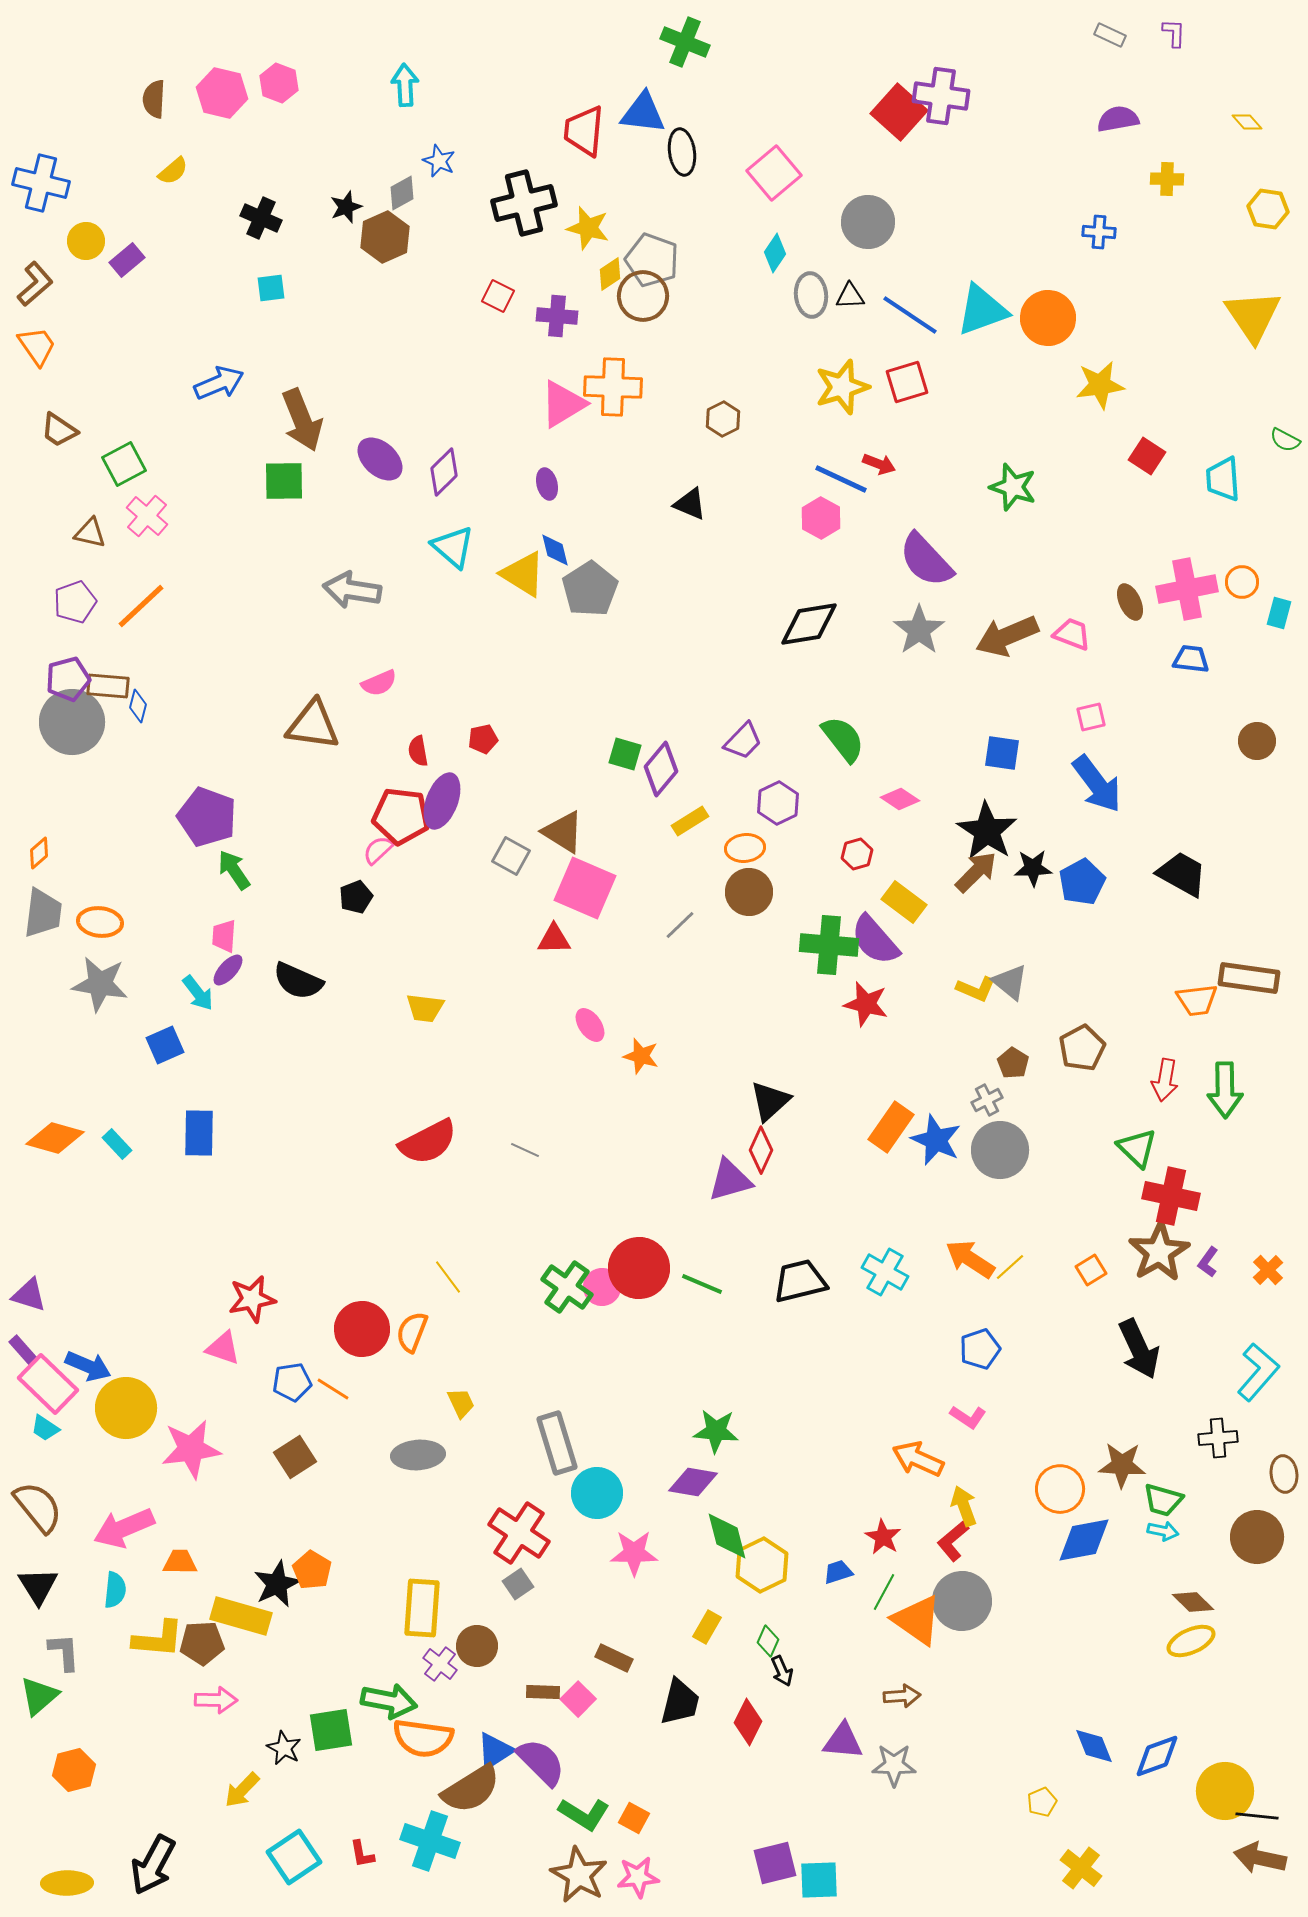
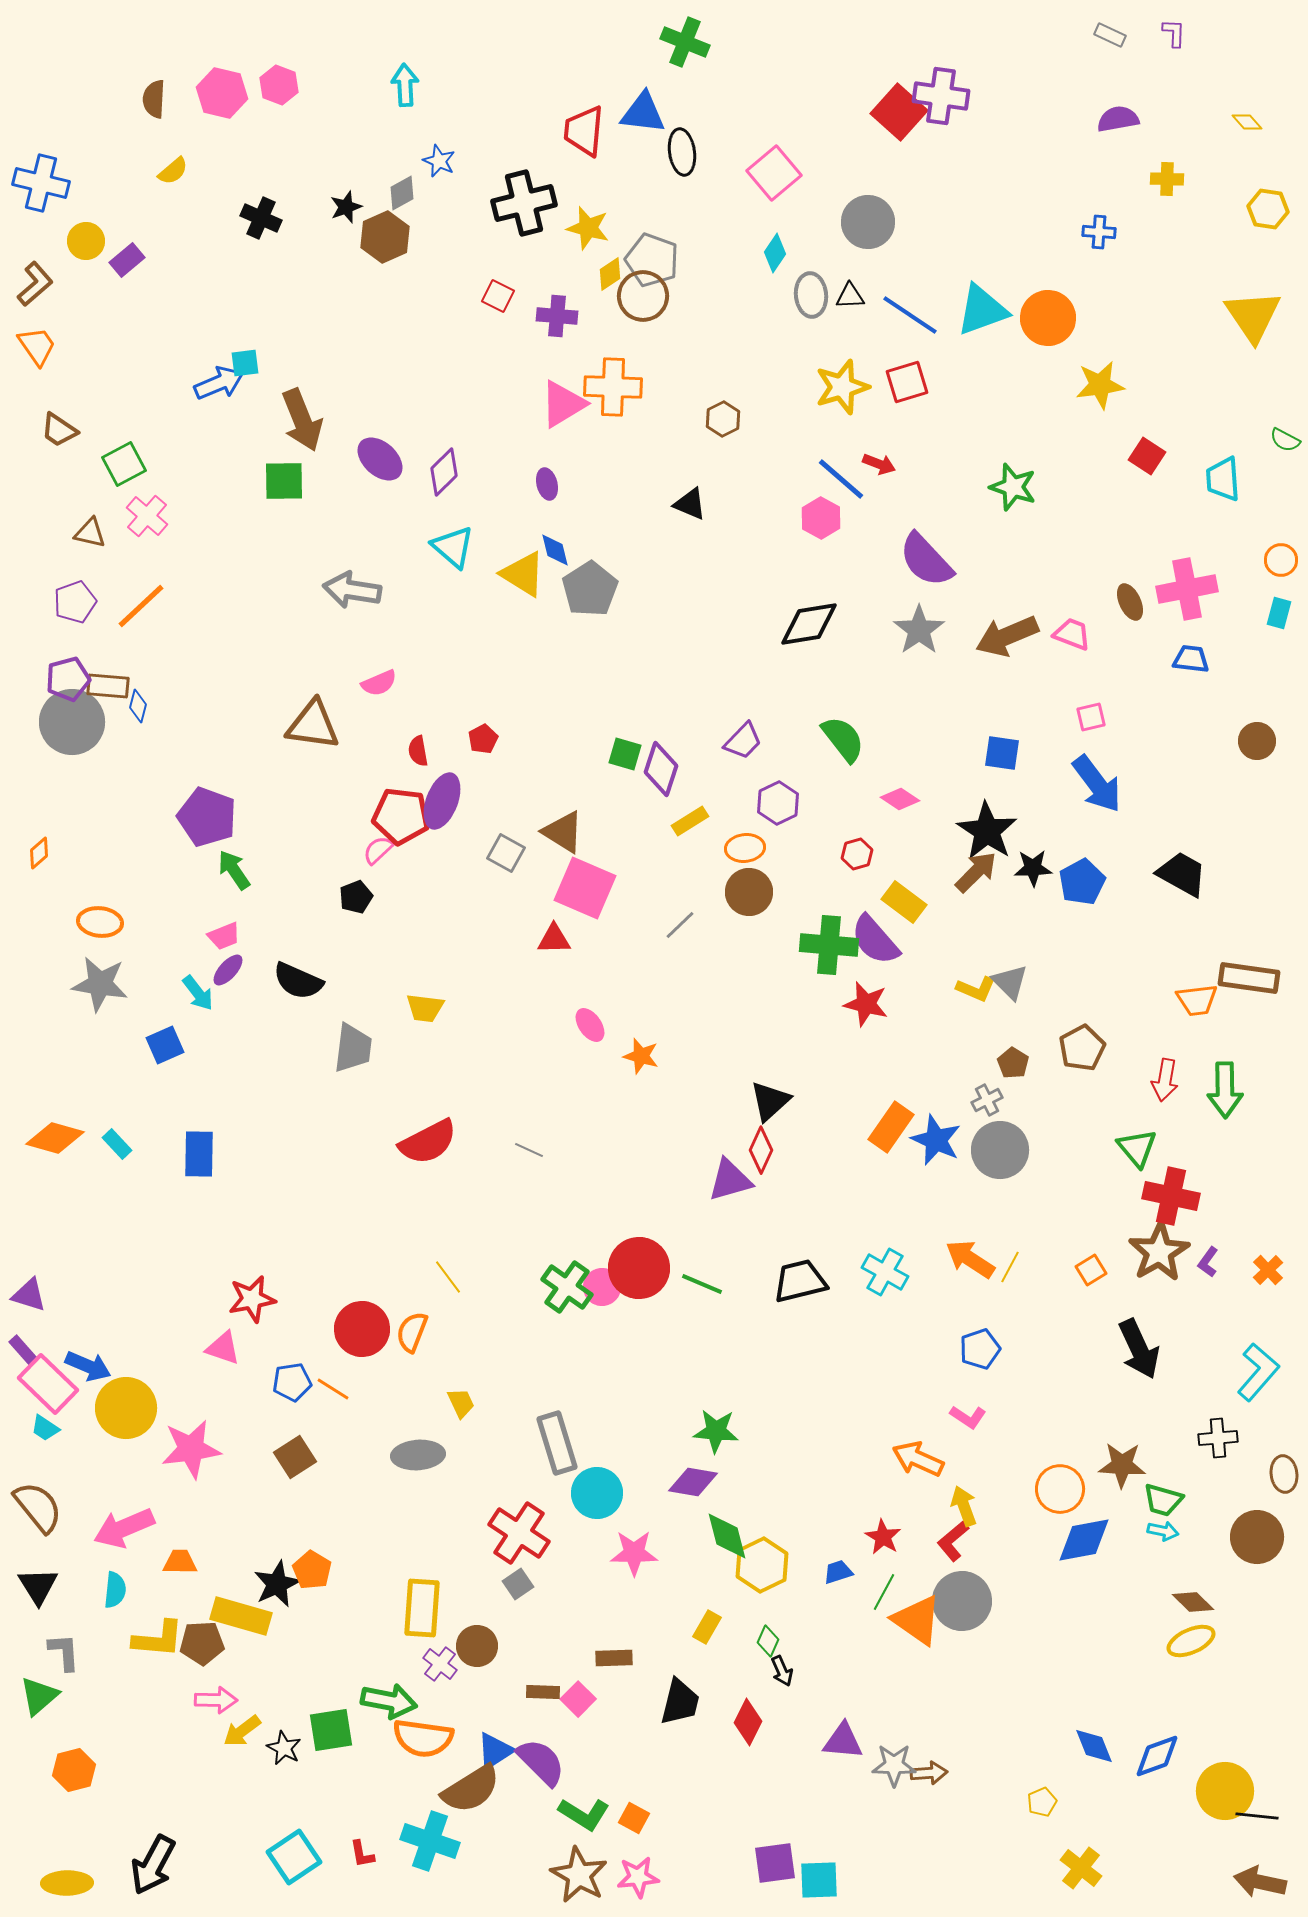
pink hexagon at (279, 83): moved 2 px down
cyan square at (271, 288): moved 26 px left, 75 px down
blue line at (841, 479): rotated 16 degrees clockwise
orange circle at (1242, 582): moved 39 px right, 22 px up
red pentagon at (483, 739): rotated 16 degrees counterclockwise
purple diamond at (661, 769): rotated 22 degrees counterclockwise
gray square at (511, 856): moved 5 px left, 3 px up
gray trapezoid at (43, 913): moved 310 px right, 135 px down
pink trapezoid at (224, 936): rotated 116 degrees counterclockwise
gray triangle at (1010, 982): rotated 6 degrees clockwise
blue rectangle at (199, 1133): moved 21 px down
green triangle at (1137, 1148): rotated 6 degrees clockwise
gray line at (525, 1150): moved 4 px right
yellow line at (1010, 1267): rotated 20 degrees counterclockwise
brown rectangle at (614, 1658): rotated 27 degrees counterclockwise
brown arrow at (902, 1696): moved 27 px right, 77 px down
yellow arrow at (242, 1790): moved 59 px up; rotated 9 degrees clockwise
brown arrow at (1260, 1858): moved 24 px down
purple square at (775, 1863): rotated 6 degrees clockwise
